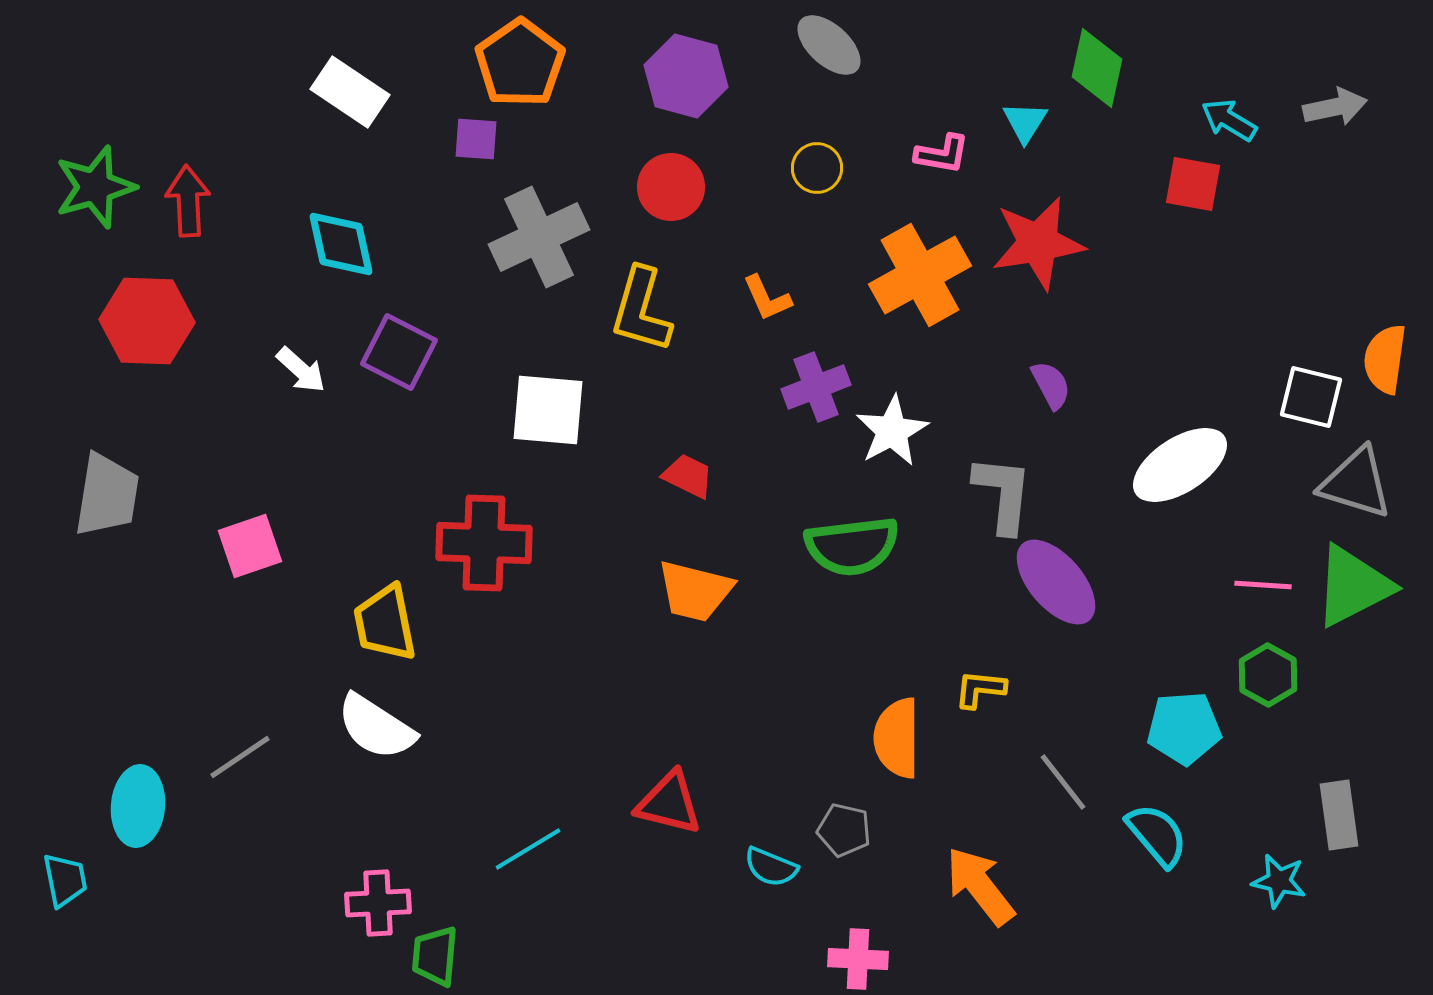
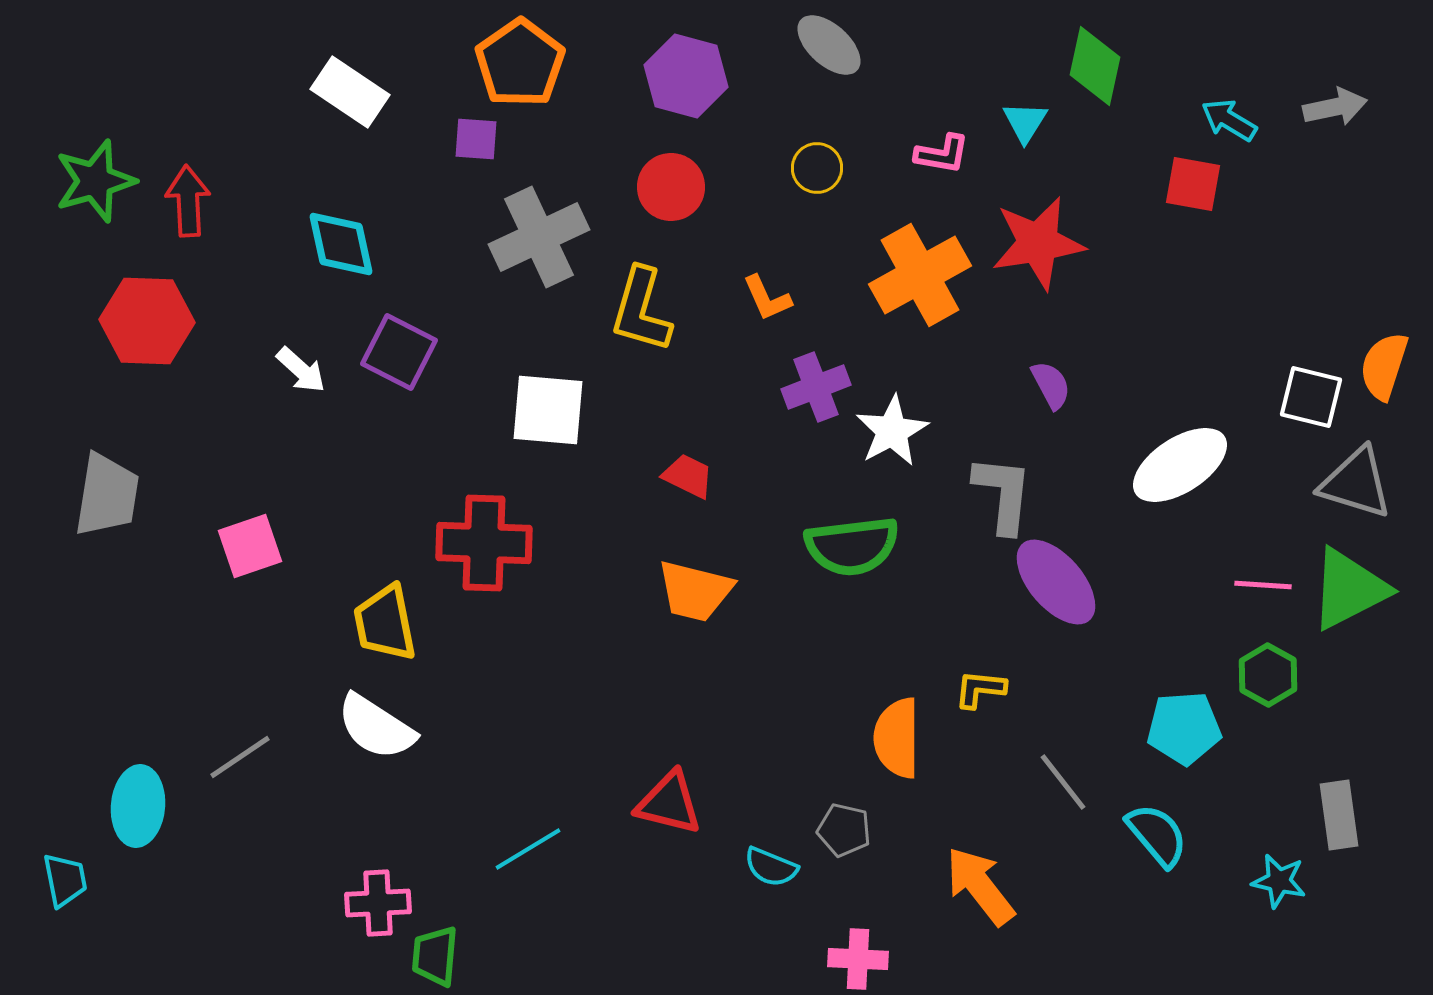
green diamond at (1097, 68): moved 2 px left, 2 px up
green star at (95, 187): moved 6 px up
orange semicircle at (1385, 359): moved 1 px left, 7 px down; rotated 10 degrees clockwise
green triangle at (1353, 586): moved 4 px left, 3 px down
